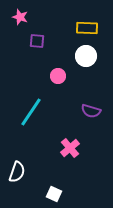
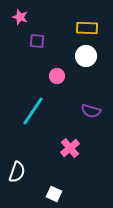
pink circle: moved 1 px left
cyan line: moved 2 px right, 1 px up
